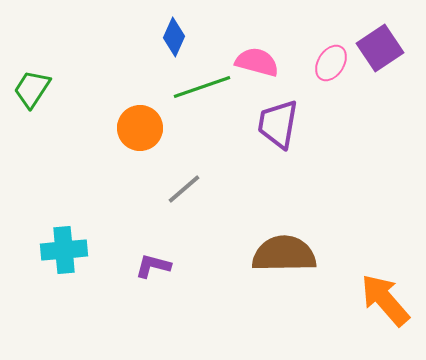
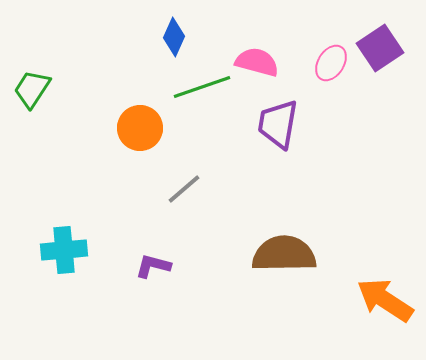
orange arrow: rotated 16 degrees counterclockwise
